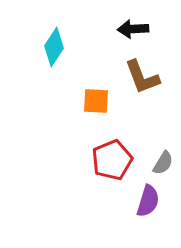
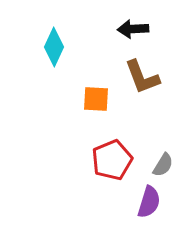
cyan diamond: rotated 9 degrees counterclockwise
orange square: moved 2 px up
gray semicircle: moved 2 px down
purple semicircle: moved 1 px right, 1 px down
